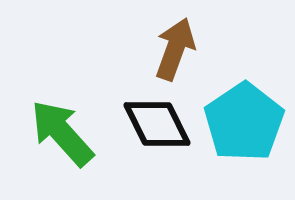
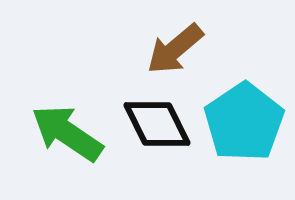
brown arrow: rotated 150 degrees counterclockwise
green arrow: moved 5 px right; rotated 14 degrees counterclockwise
